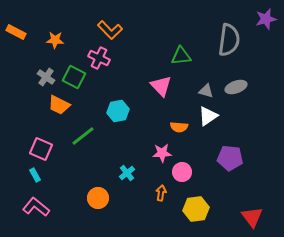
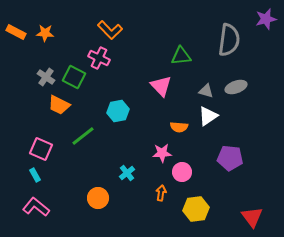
orange star: moved 10 px left, 7 px up
